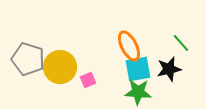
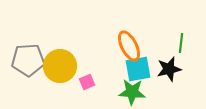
green line: rotated 48 degrees clockwise
gray pentagon: moved 1 px down; rotated 20 degrees counterclockwise
yellow circle: moved 1 px up
pink square: moved 1 px left, 2 px down
green star: moved 6 px left
